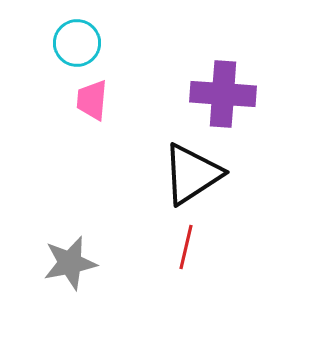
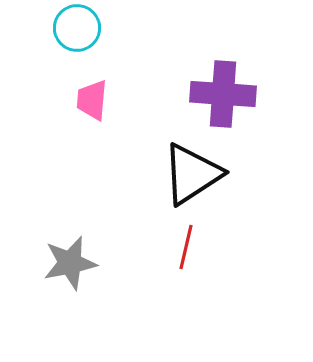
cyan circle: moved 15 px up
